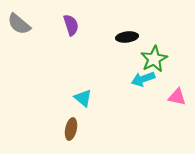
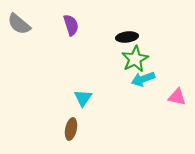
green star: moved 19 px left
cyan triangle: rotated 24 degrees clockwise
